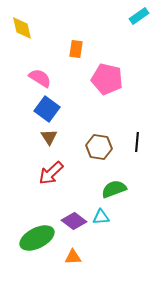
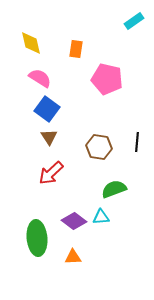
cyan rectangle: moved 5 px left, 5 px down
yellow diamond: moved 9 px right, 15 px down
green ellipse: rotated 68 degrees counterclockwise
